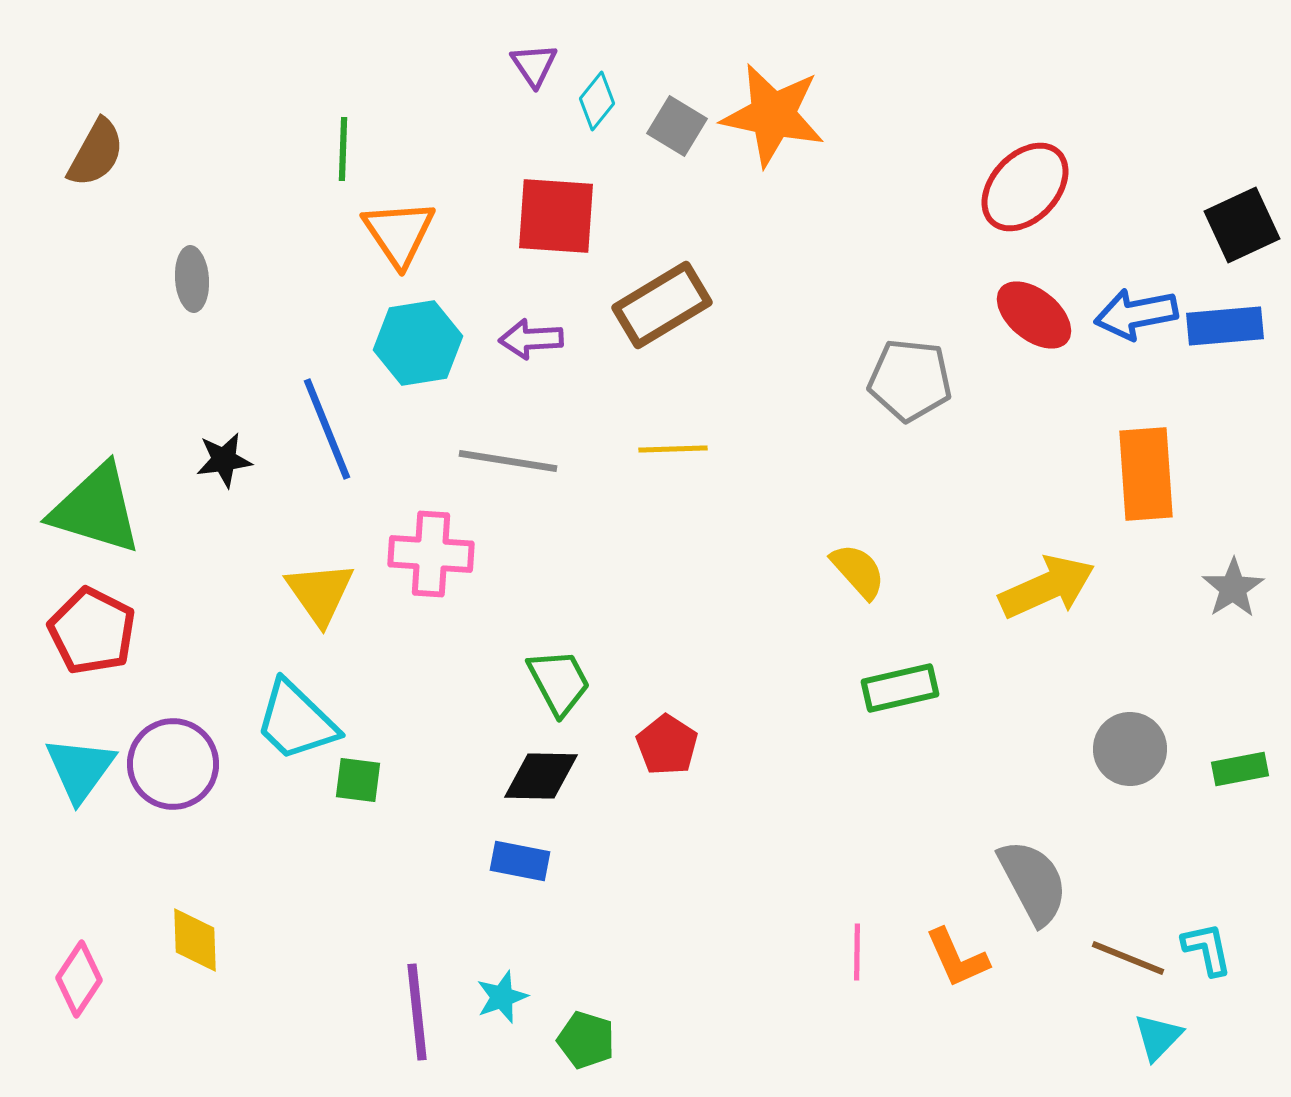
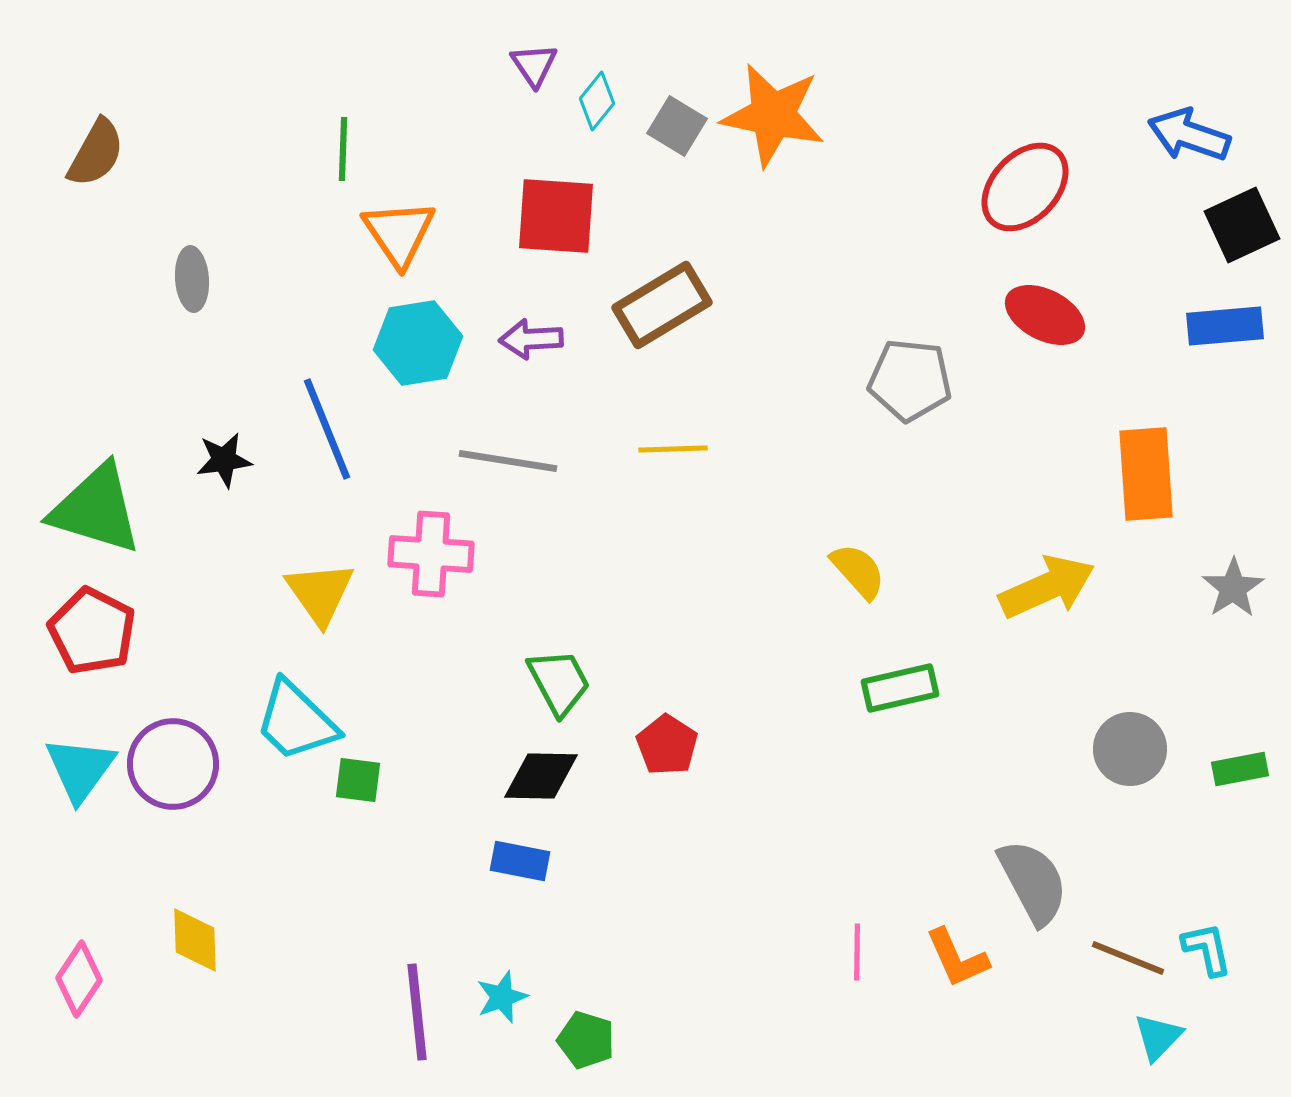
blue arrow at (1136, 314): moved 53 px right, 179 px up; rotated 30 degrees clockwise
red ellipse at (1034, 315): moved 11 px right; rotated 12 degrees counterclockwise
